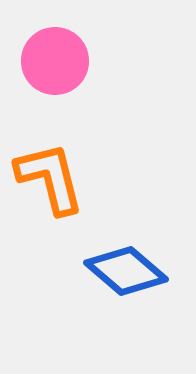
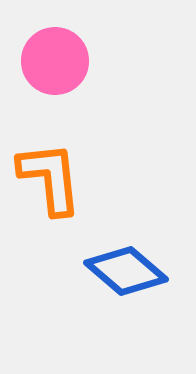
orange L-shape: rotated 8 degrees clockwise
